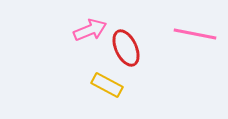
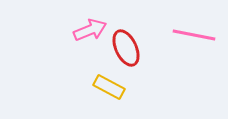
pink line: moved 1 px left, 1 px down
yellow rectangle: moved 2 px right, 2 px down
